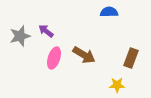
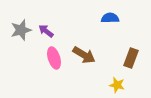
blue semicircle: moved 1 px right, 6 px down
gray star: moved 1 px right, 6 px up
pink ellipse: rotated 35 degrees counterclockwise
yellow star: rotated 14 degrees clockwise
